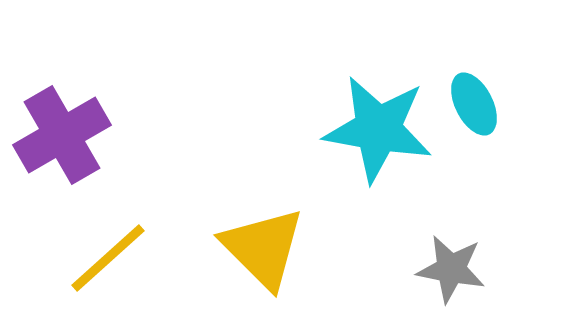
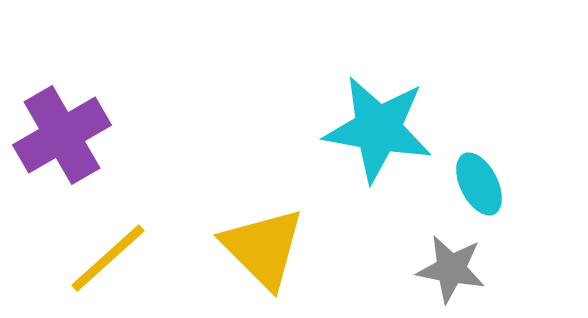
cyan ellipse: moved 5 px right, 80 px down
